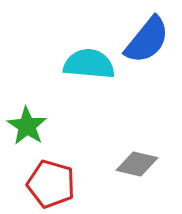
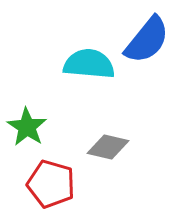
green star: moved 1 px down
gray diamond: moved 29 px left, 17 px up
